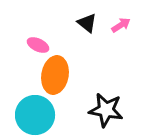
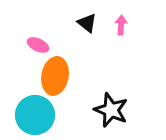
pink arrow: rotated 54 degrees counterclockwise
orange ellipse: moved 1 px down
black star: moved 5 px right; rotated 12 degrees clockwise
